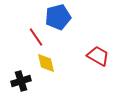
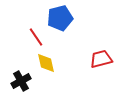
blue pentagon: moved 2 px right, 1 px down
red trapezoid: moved 3 px right, 3 px down; rotated 45 degrees counterclockwise
black cross: rotated 12 degrees counterclockwise
